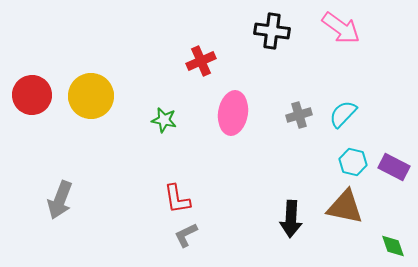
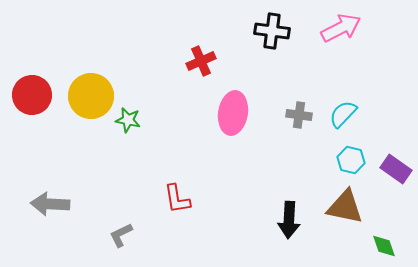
pink arrow: rotated 63 degrees counterclockwise
gray cross: rotated 25 degrees clockwise
green star: moved 36 px left
cyan hexagon: moved 2 px left, 2 px up
purple rectangle: moved 2 px right, 2 px down; rotated 8 degrees clockwise
gray arrow: moved 10 px left, 4 px down; rotated 72 degrees clockwise
black arrow: moved 2 px left, 1 px down
gray L-shape: moved 65 px left
green diamond: moved 9 px left
